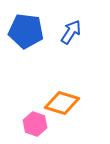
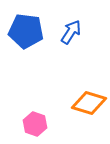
orange diamond: moved 27 px right
